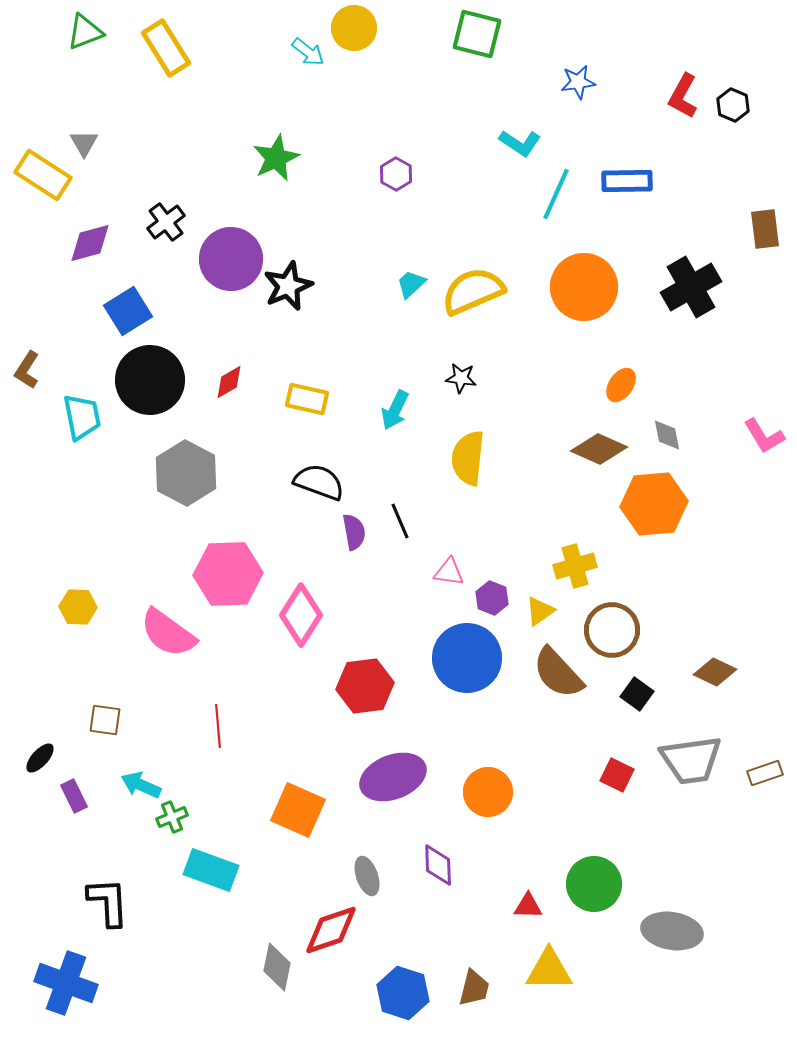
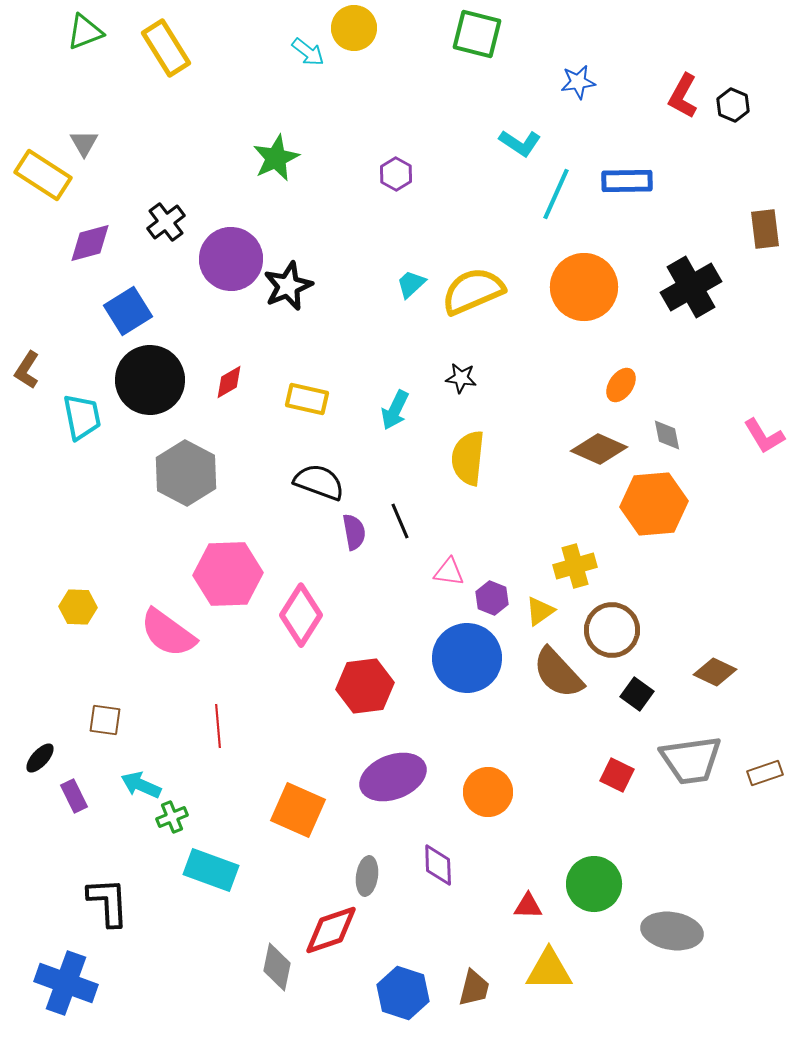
gray ellipse at (367, 876): rotated 27 degrees clockwise
